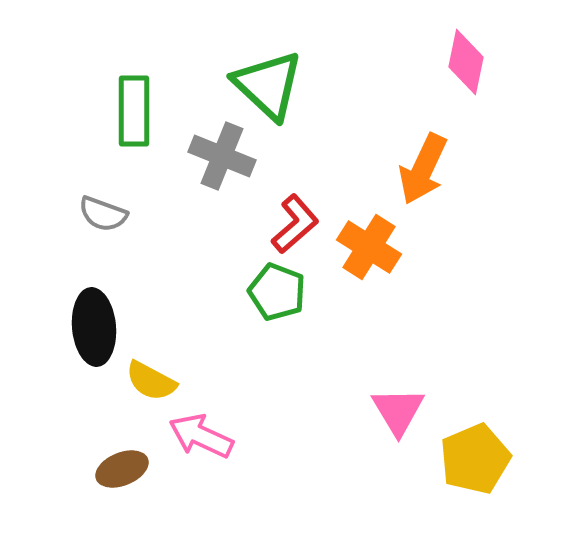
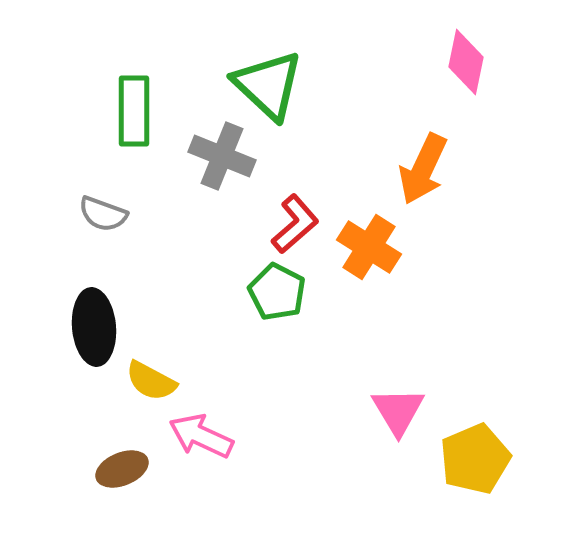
green pentagon: rotated 6 degrees clockwise
